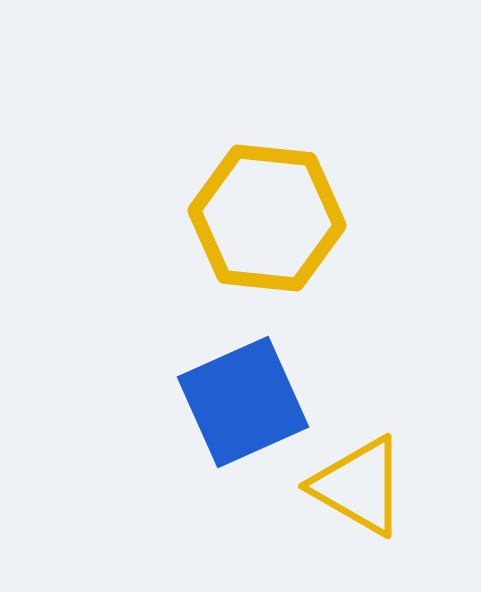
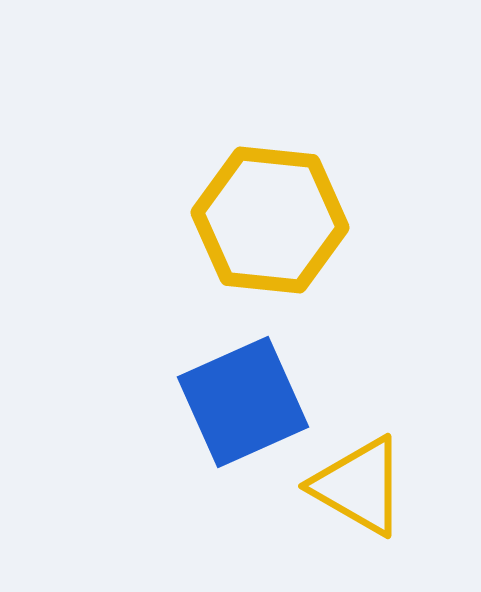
yellow hexagon: moved 3 px right, 2 px down
